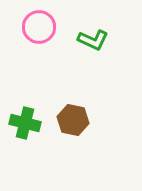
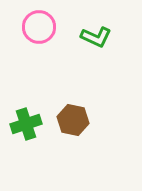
green L-shape: moved 3 px right, 3 px up
green cross: moved 1 px right, 1 px down; rotated 32 degrees counterclockwise
